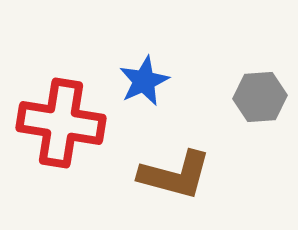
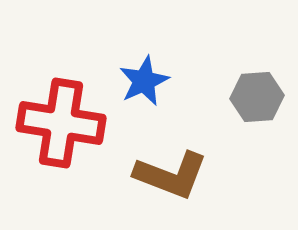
gray hexagon: moved 3 px left
brown L-shape: moved 4 px left; rotated 6 degrees clockwise
